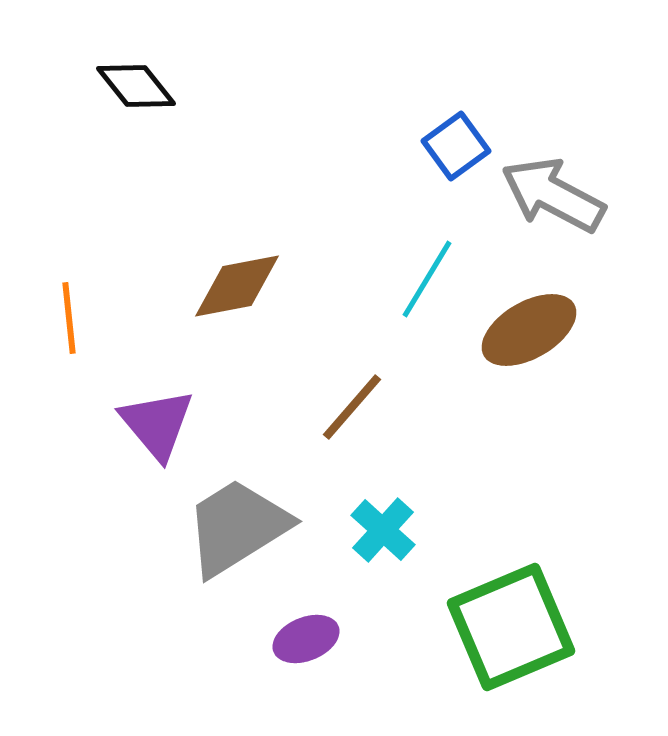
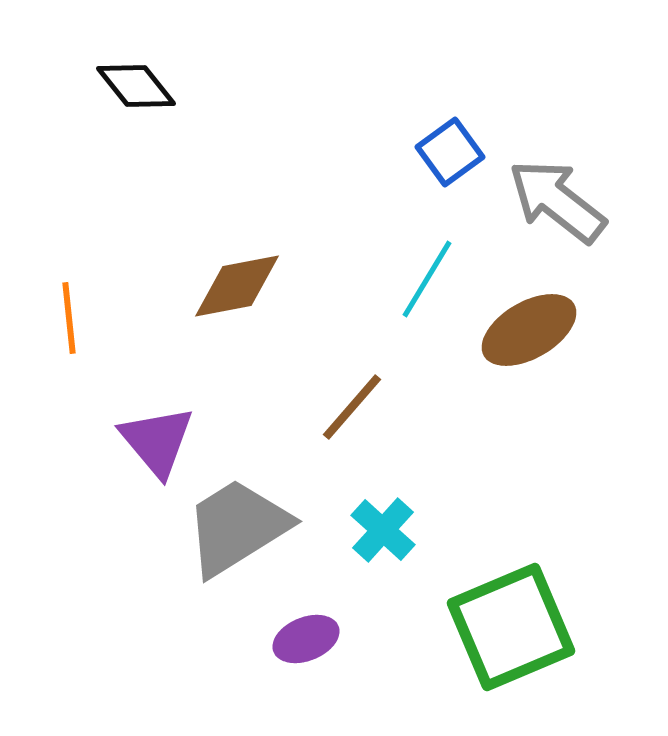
blue square: moved 6 px left, 6 px down
gray arrow: moved 4 px right, 6 px down; rotated 10 degrees clockwise
purple triangle: moved 17 px down
